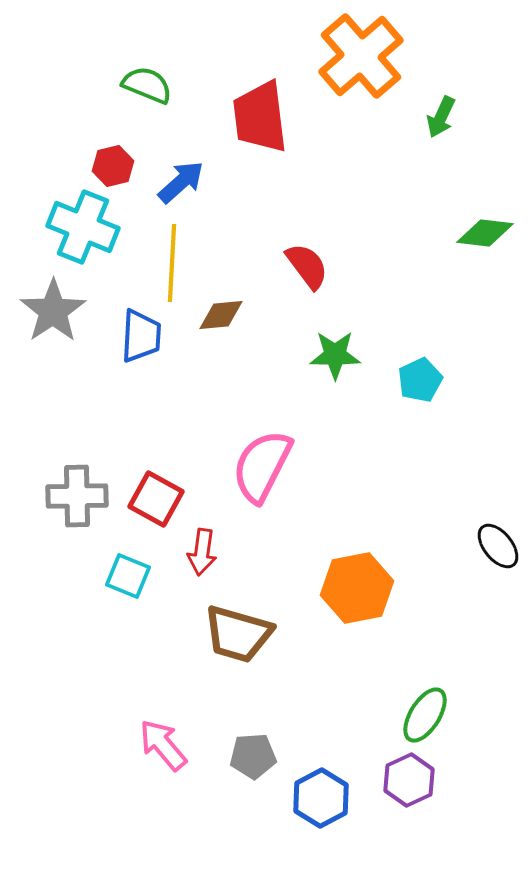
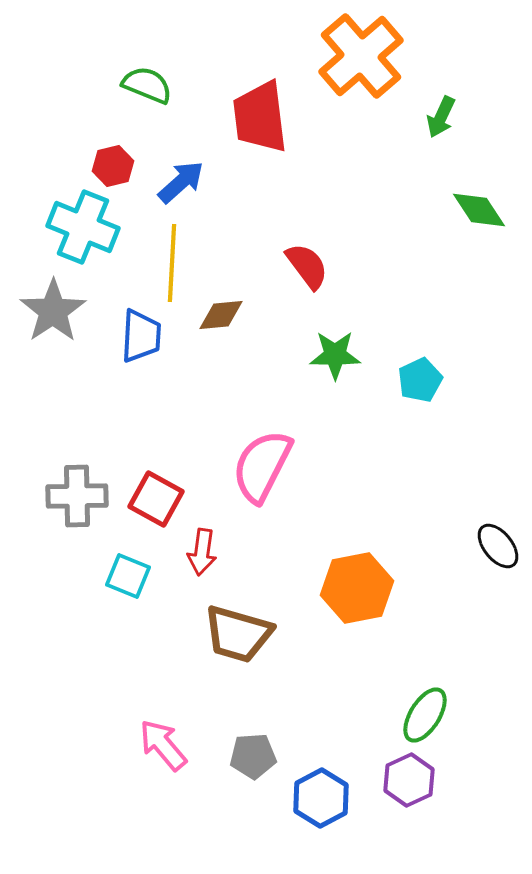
green diamond: moved 6 px left, 23 px up; rotated 50 degrees clockwise
